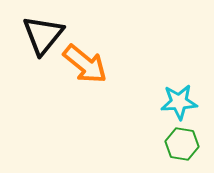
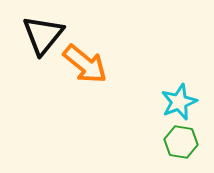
cyan star: rotated 18 degrees counterclockwise
green hexagon: moved 1 px left, 2 px up
